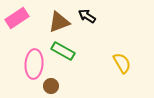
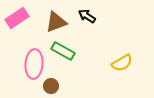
brown triangle: moved 3 px left
yellow semicircle: rotated 90 degrees clockwise
